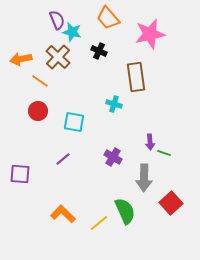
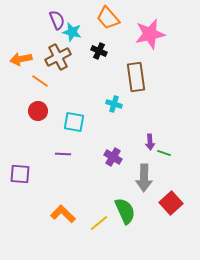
brown cross: rotated 20 degrees clockwise
purple line: moved 5 px up; rotated 42 degrees clockwise
